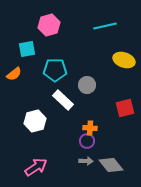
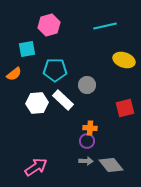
white hexagon: moved 2 px right, 18 px up; rotated 10 degrees clockwise
